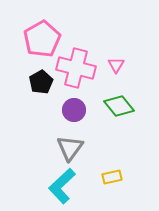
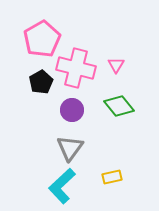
purple circle: moved 2 px left
